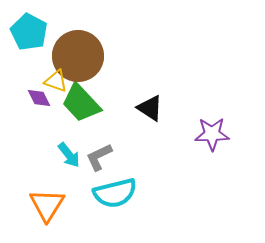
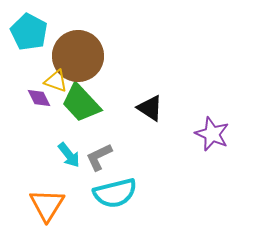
purple star: rotated 24 degrees clockwise
